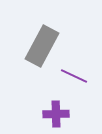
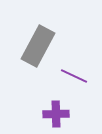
gray rectangle: moved 4 px left
